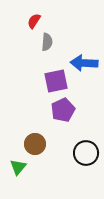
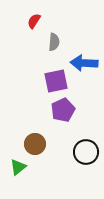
gray semicircle: moved 7 px right
black circle: moved 1 px up
green triangle: rotated 12 degrees clockwise
